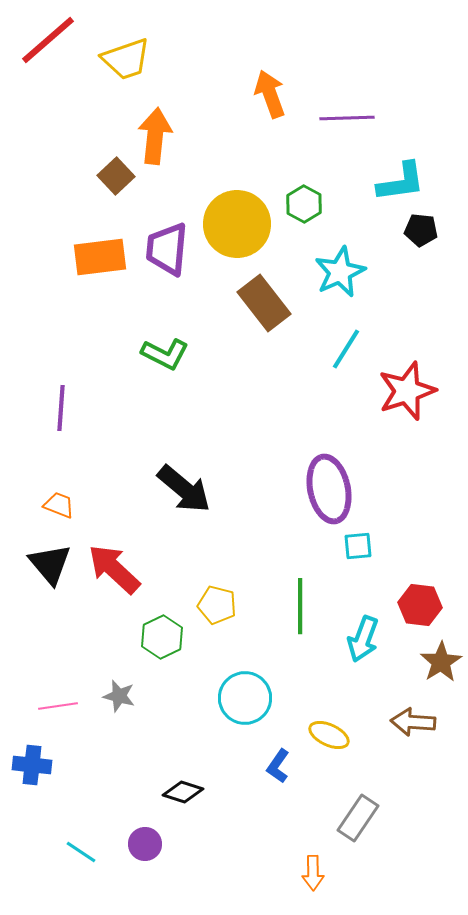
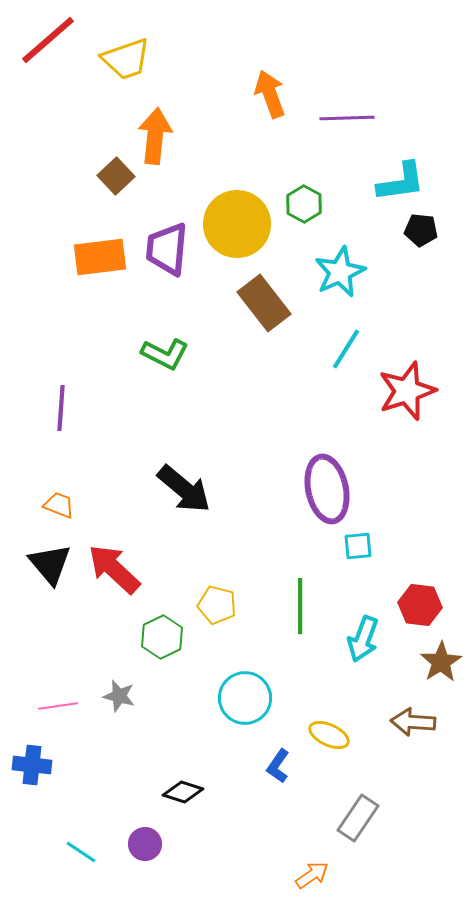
purple ellipse at (329, 489): moved 2 px left
orange arrow at (313, 873): moved 1 px left, 2 px down; rotated 124 degrees counterclockwise
